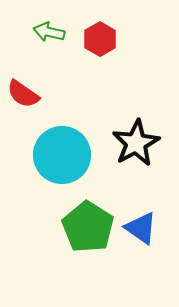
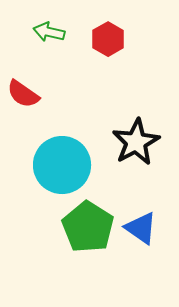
red hexagon: moved 8 px right
black star: moved 1 px up
cyan circle: moved 10 px down
